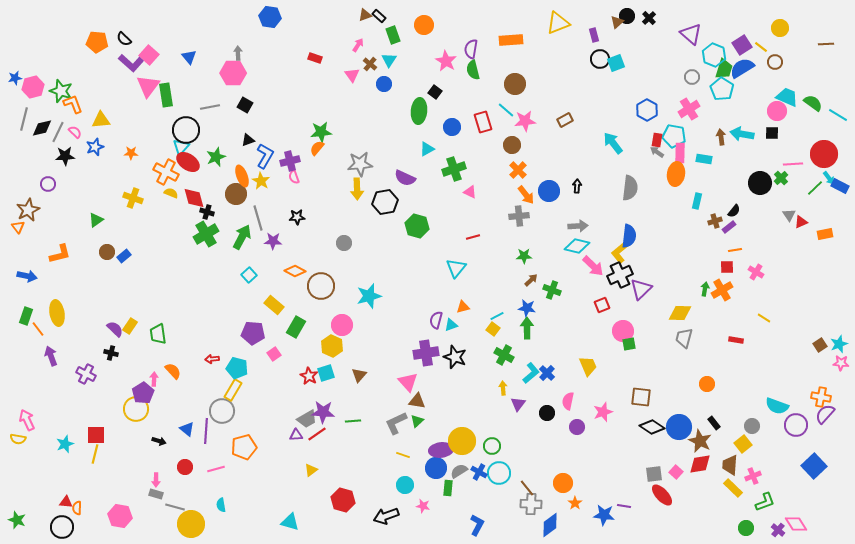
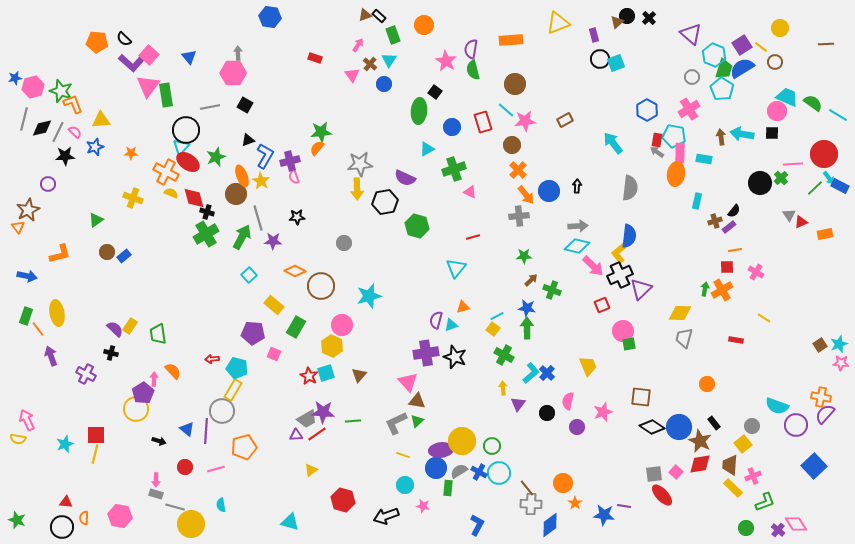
pink square at (274, 354): rotated 32 degrees counterclockwise
orange semicircle at (77, 508): moved 7 px right, 10 px down
